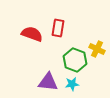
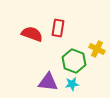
green hexagon: moved 1 px left, 1 px down
